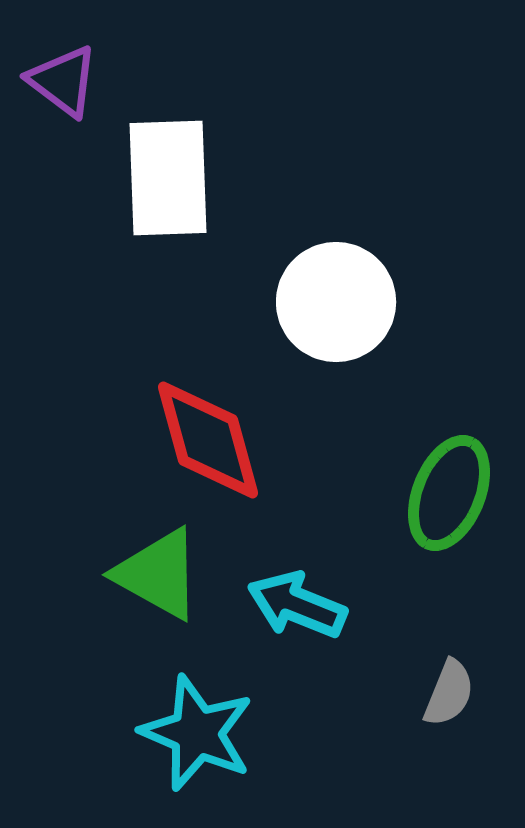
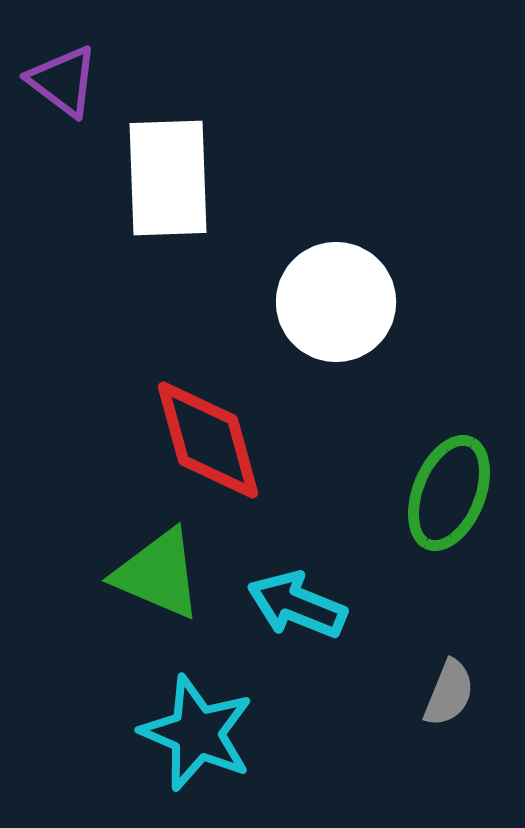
green triangle: rotated 6 degrees counterclockwise
